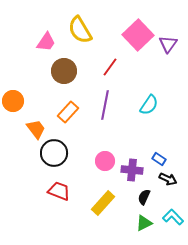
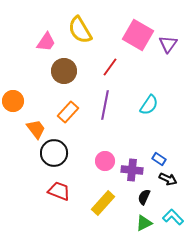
pink square: rotated 16 degrees counterclockwise
